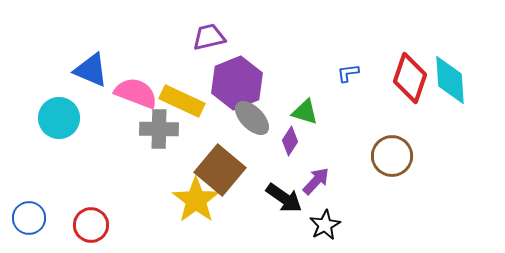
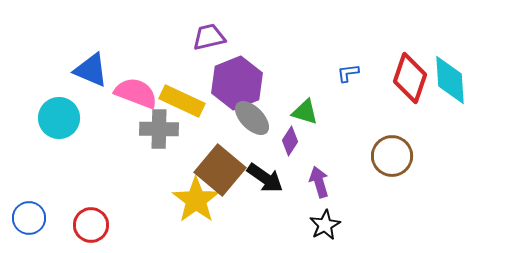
purple arrow: moved 3 px right, 1 px down; rotated 60 degrees counterclockwise
black arrow: moved 19 px left, 20 px up
